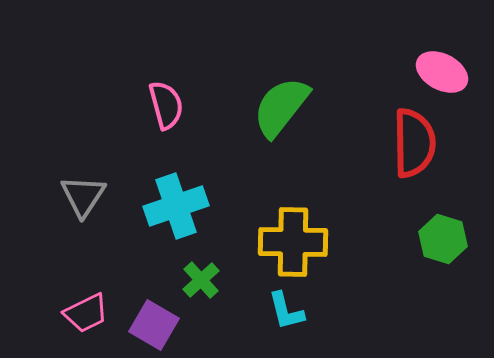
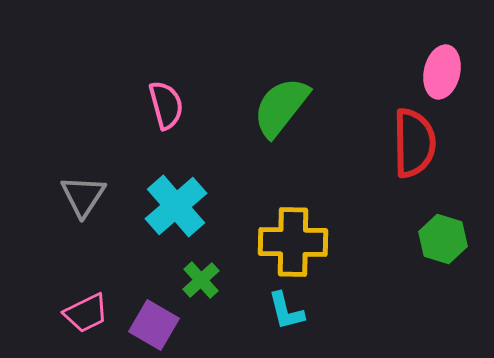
pink ellipse: rotated 75 degrees clockwise
cyan cross: rotated 22 degrees counterclockwise
